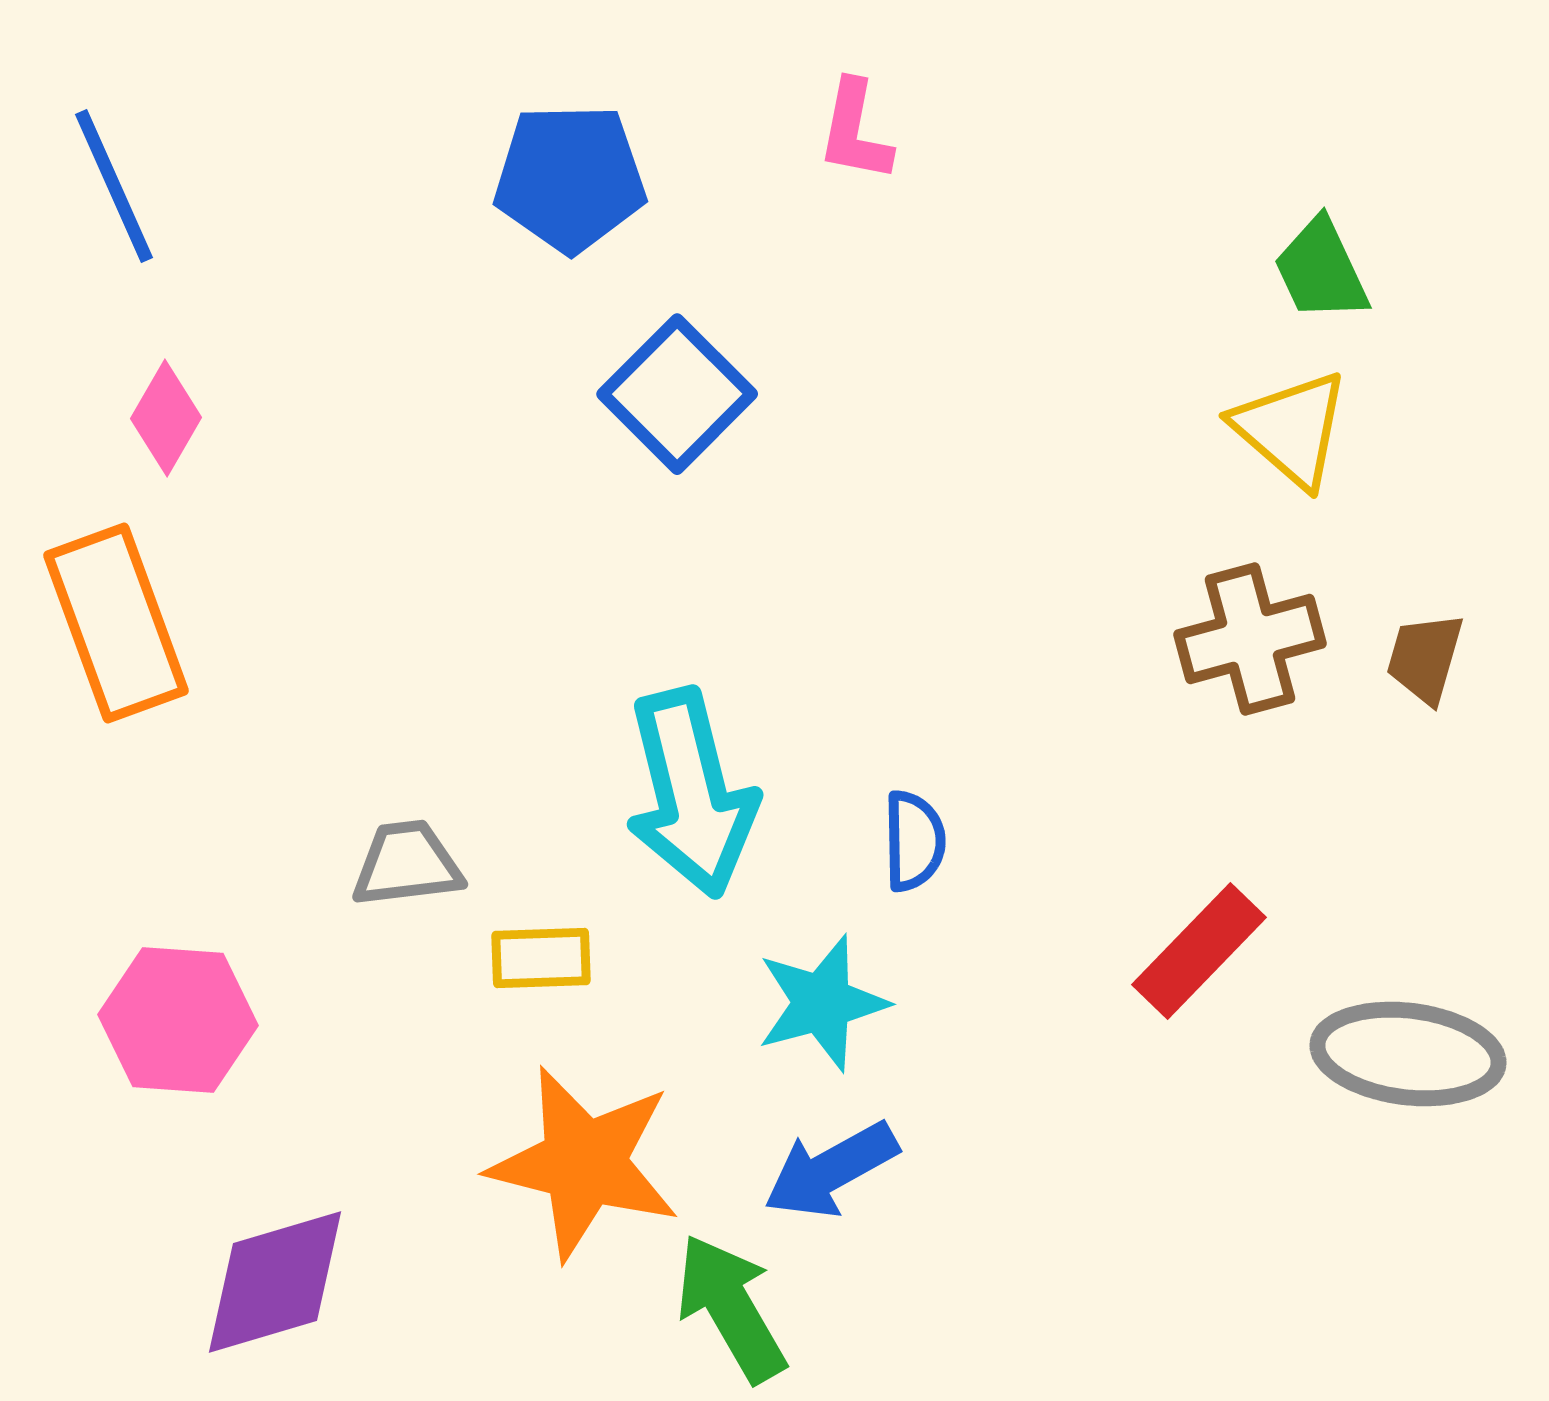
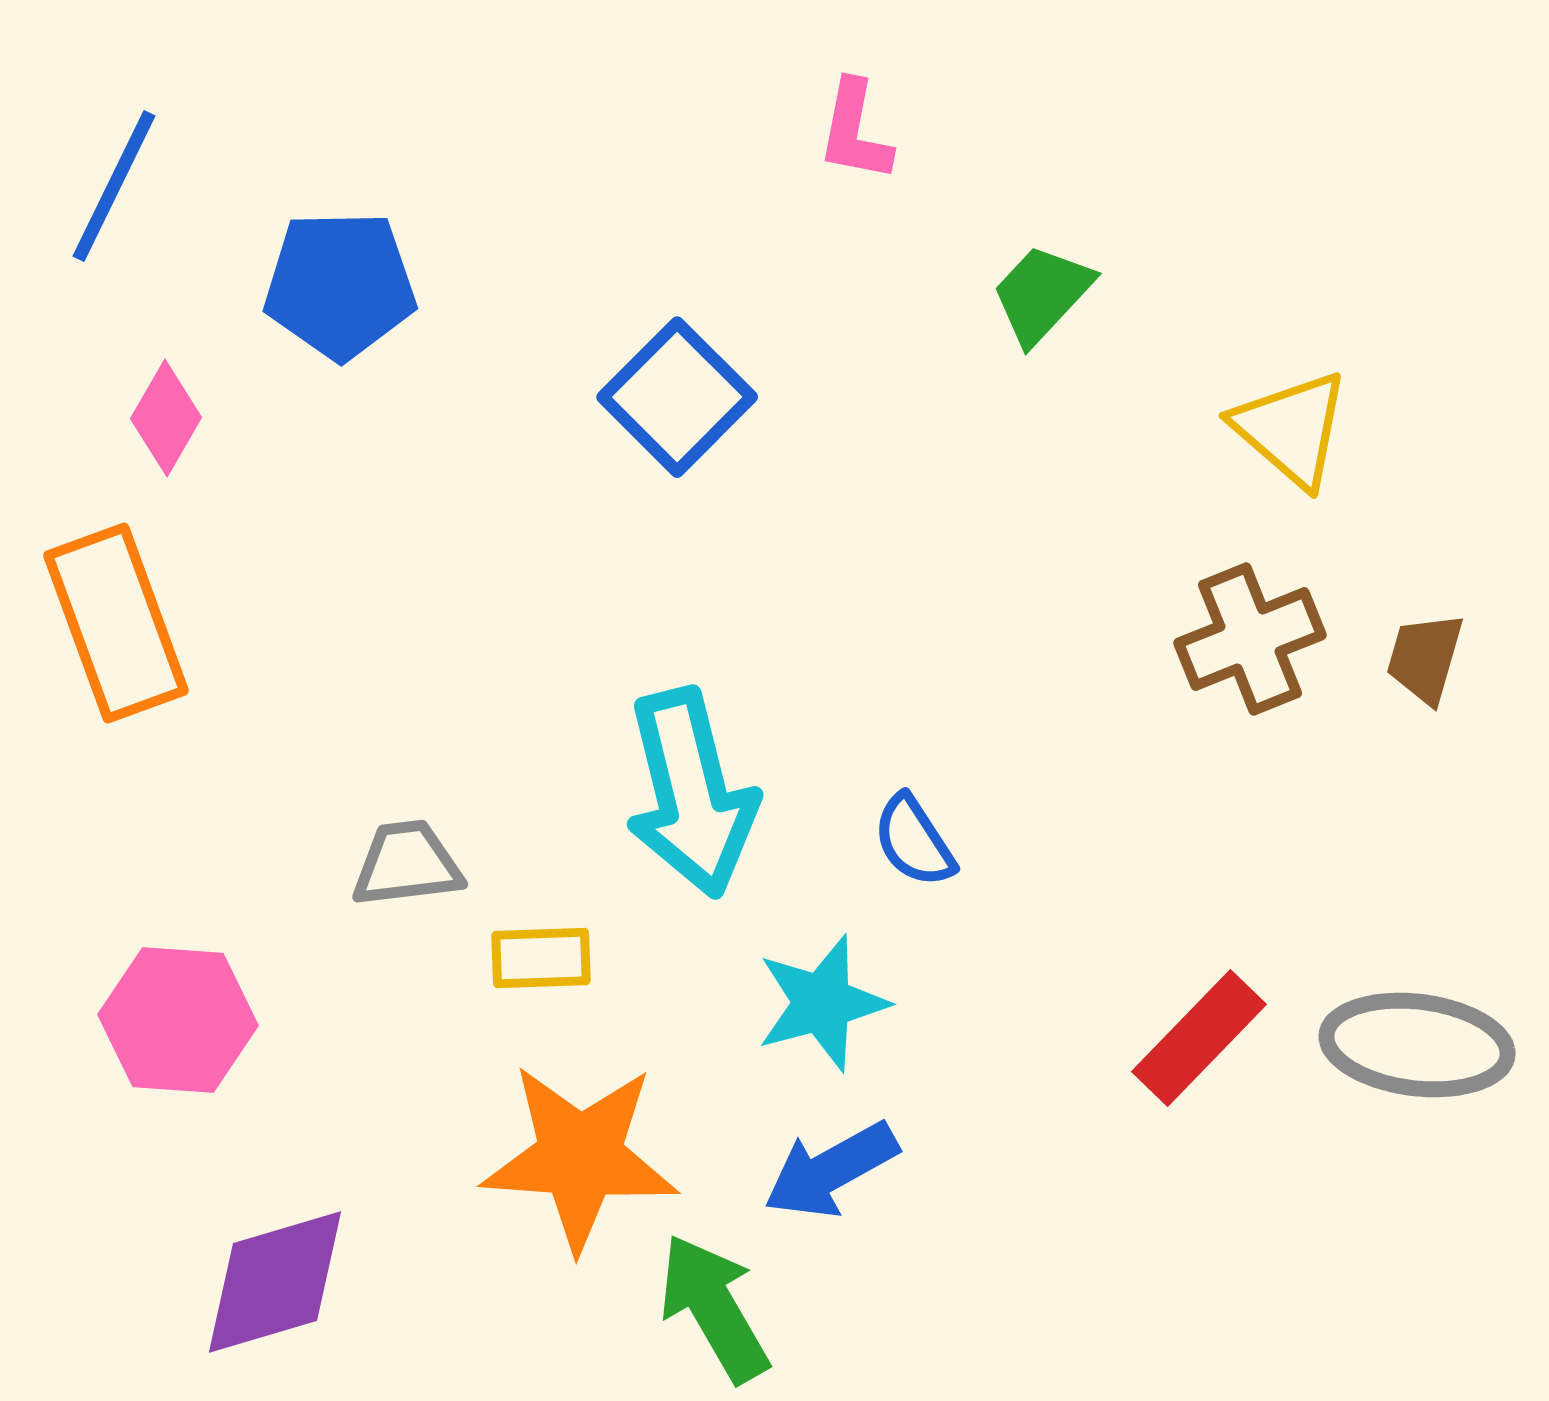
blue pentagon: moved 230 px left, 107 px down
blue line: rotated 50 degrees clockwise
green trapezoid: moved 279 px left, 24 px down; rotated 68 degrees clockwise
blue square: moved 3 px down
brown cross: rotated 7 degrees counterclockwise
blue semicircle: rotated 148 degrees clockwise
red rectangle: moved 87 px down
gray ellipse: moved 9 px right, 9 px up
orange star: moved 4 px left, 6 px up; rotated 10 degrees counterclockwise
green arrow: moved 17 px left
